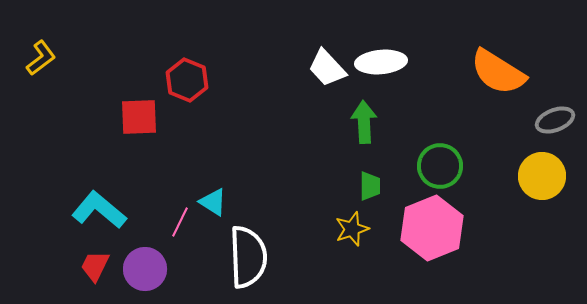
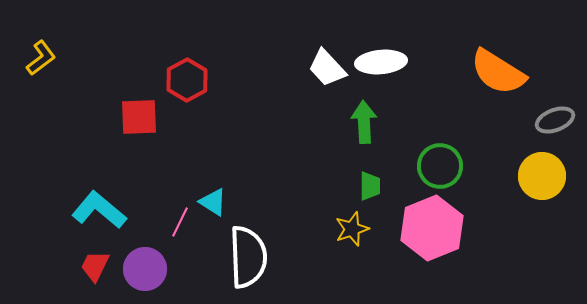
red hexagon: rotated 9 degrees clockwise
